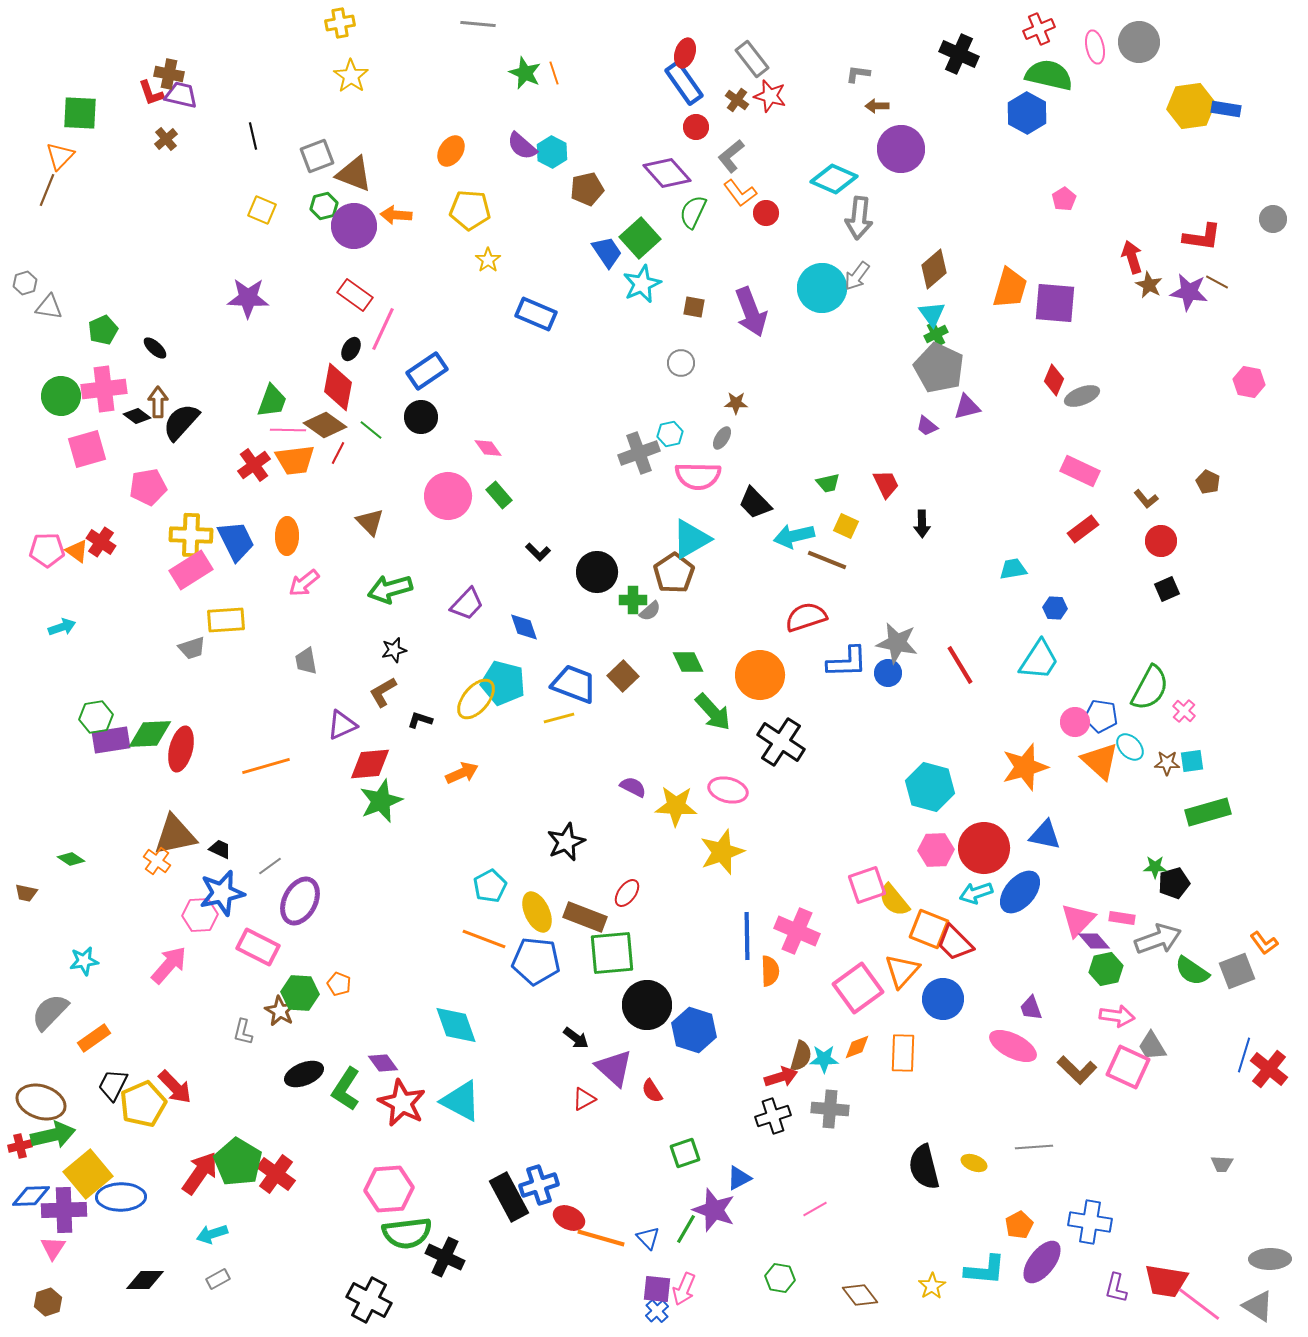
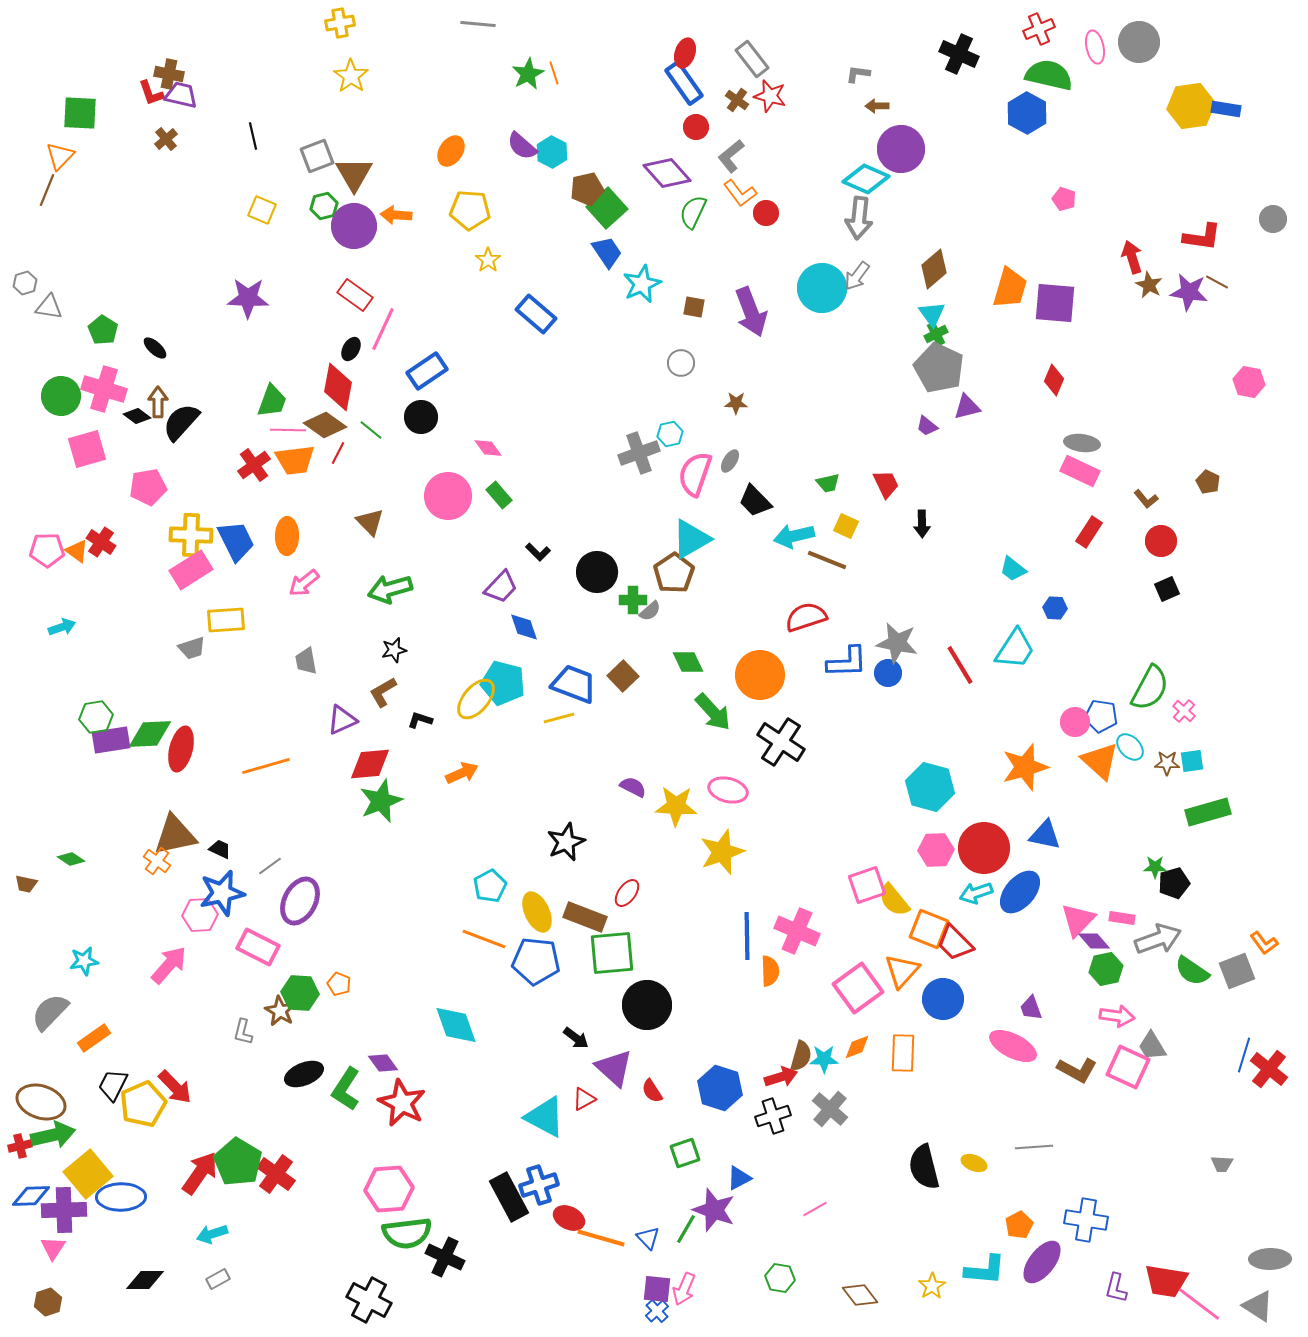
green star at (525, 73): moved 3 px right, 1 px down; rotated 20 degrees clockwise
brown triangle at (354, 174): rotated 39 degrees clockwise
cyan diamond at (834, 179): moved 32 px right
pink pentagon at (1064, 199): rotated 20 degrees counterclockwise
green square at (640, 238): moved 33 px left, 30 px up
blue rectangle at (536, 314): rotated 18 degrees clockwise
green pentagon at (103, 330): rotated 16 degrees counterclockwise
pink cross at (104, 389): rotated 24 degrees clockwise
gray ellipse at (1082, 396): moved 47 px down; rotated 28 degrees clockwise
gray ellipse at (722, 438): moved 8 px right, 23 px down
pink semicircle at (698, 476): moved 3 px left, 2 px up; rotated 108 degrees clockwise
black trapezoid at (755, 503): moved 2 px up
red rectangle at (1083, 529): moved 6 px right, 3 px down; rotated 20 degrees counterclockwise
cyan trapezoid at (1013, 569): rotated 132 degrees counterclockwise
purple trapezoid at (467, 604): moved 34 px right, 17 px up
cyan trapezoid at (1039, 660): moved 24 px left, 11 px up
purple triangle at (342, 725): moved 5 px up
brown trapezoid at (26, 893): moved 9 px up
blue hexagon at (694, 1030): moved 26 px right, 58 px down
brown L-shape at (1077, 1070): rotated 15 degrees counterclockwise
cyan triangle at (461, 1101): moved 84 px right, 16 px down
gray cross at (830, 1109): rotated 36 degrees clockwise
blue cross at (1090, 1222): moved 4 px left, 2 px up
